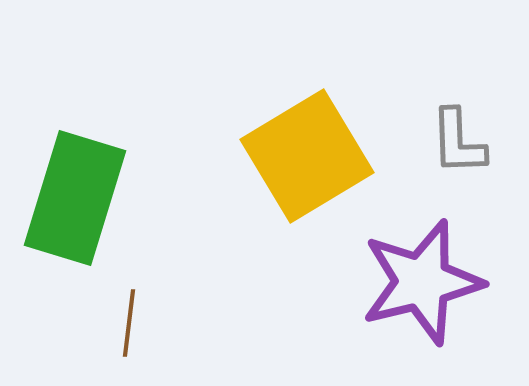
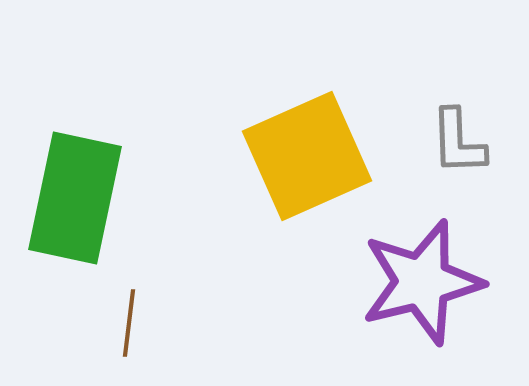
yellow square: rotated 7 degrees clockwise
green rectangle: rotated 5 degrees counterclockwise
